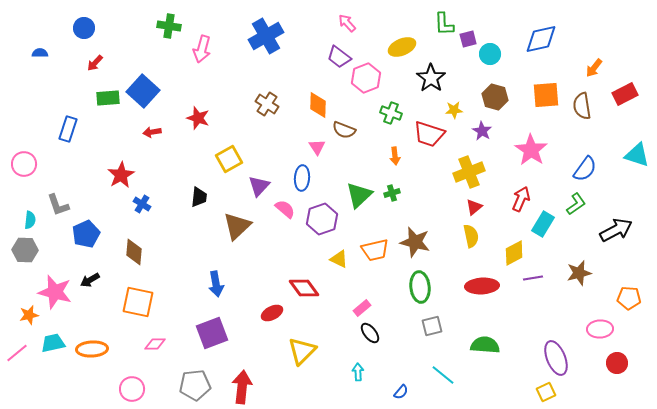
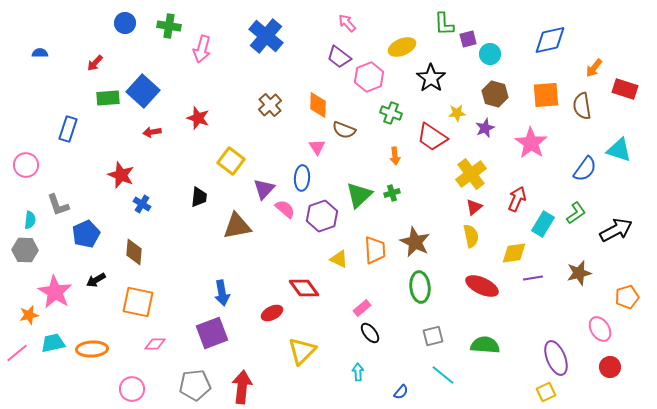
blue circle at (84, 28): moved 41 px right, 5 px up
blue cross at (266, 36): rotated 20 degrees counterclockwise
blue diamond at (541, 39): moved 9 px right, 1 px down
pink hexagon at (366, 78): moved 3 px right, 1 px up
red rectangle at (625, 94): moved 5 px up; rotated 45 degrees clockwise
brown hexagon at (495, 97): moved 3 px up
brown cross at (267, 104): moved 3 px right, 1 px down; rotated 15 degrees clockwise
yellow star at (454, 110): moved 3 px right, 3 px down
purple star at (482, 131): moved 3 px right, 3 px up; rotated 18 degrees clockwise
red trapezoid at (429, 134): moved 3 px right, 3 px down; rotated 16 degrees clockwise
pink star at (531, 150): moved 7 px up
cyan triangle at (637, 155): moved 18 px left, 5 px up
yellow square at (229, 159): moved 2 px right, 2 px down; rotated 24 degrees counterclockwise
pink circle at (24, 164): moved 2 px right, 1 px down
yellow cross at (469, 172): moved 2 px right, 2 px down; rotated 16 degrees counterclockwise
red star at (121, 175): rotated 20 degrees counterclockwise
purple triangle at (259, 186): moved 5 px right, 3 px down
red arrow at (521, 199): moved 4 px left
green L-shape at (576, 204): moved 9 px down
purple hexagon at (322, 219): moved 3 px up
brown triangle at (237, 226): rotated 32 degrees clockwise
brown star at (415, 242): rotated 12 degrees clockwise
orange trapezoid at (375, 250): rotated 80 degrees counterclockwise
yellow diamond at (514, 253): rotated 20 degrees clockwise
black arrow at (90, 280): moved 6 px right
blue arrow at (216, 284): moved 6 px right, 9 px down
red ellipse at (482, 286): rotated 28 degrees clockwise
pink star at (55, 292): rotated 16 degrees clockwise
orange pentagon at (629, 298): moved 2 px left, 1 px up; rotated 20 degrees counterclockwise
gray square at (432, 326): moved 1 px right, 10 px down
pink ellipse at (600, 329): rotated 60 degrees clockwise
red circle at (617, 363): moved 7 px left, 4 px down
